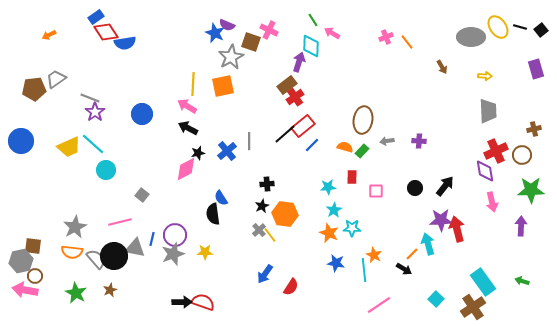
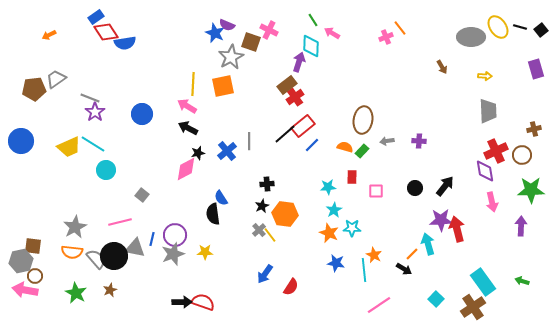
orange line at (407, 42): moved 7 px left, 14 px up
cyan line at (93, 144): rotated 10 degrees counterclockwise
